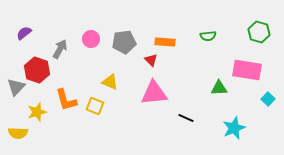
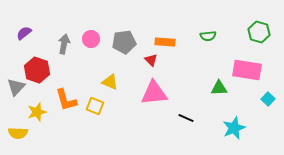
gray arrow: moved 4 px right, 5 px up; rotated 18 degrees counterclockwise
